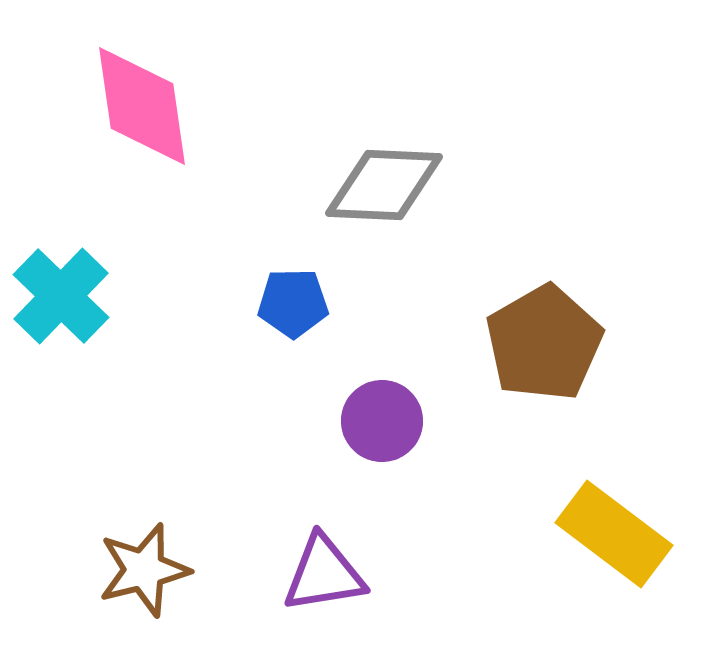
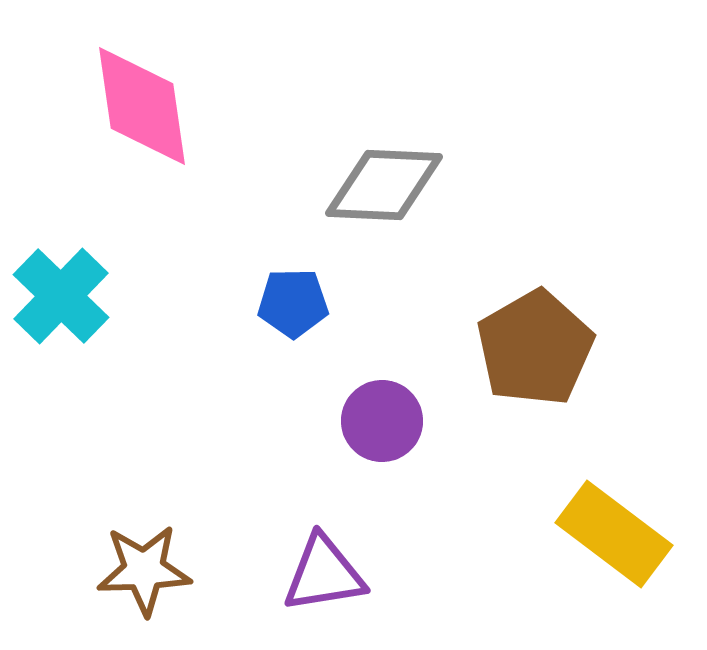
brown pentagon: moved 9 px left, 5 px down
brown star: rotated 12 degrees clockwise
